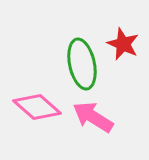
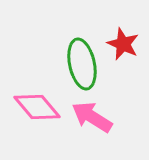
pink diamond: rotated 9 degrees clockwise
pink arrow: moved 1 px left
